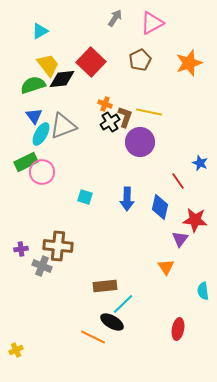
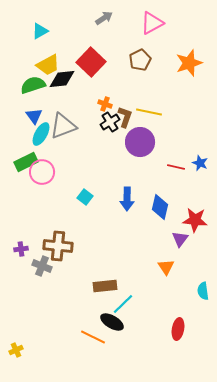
gray arrow: moved 11 px left; rotated 24 degrees clockwise
yellow trapezoid: rotated 100 degrees clockwise
red line: moved 2 px left, 14 px up; rotated 42 degrees counterclockwise
cyan square: rotated 21 degrees clockwise
